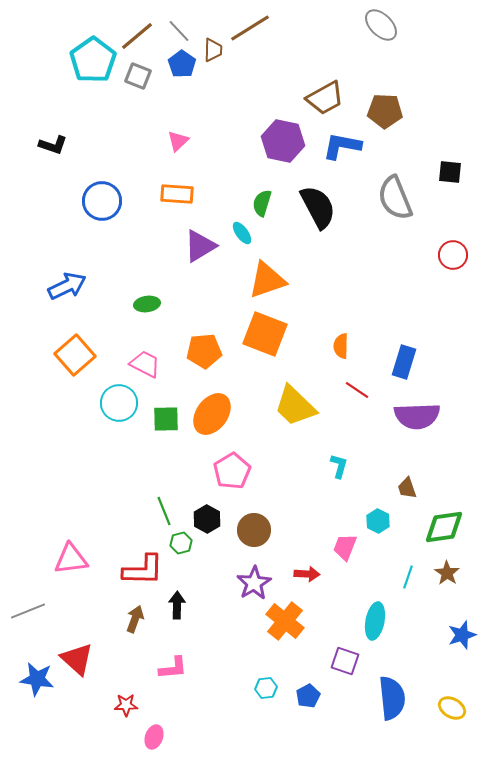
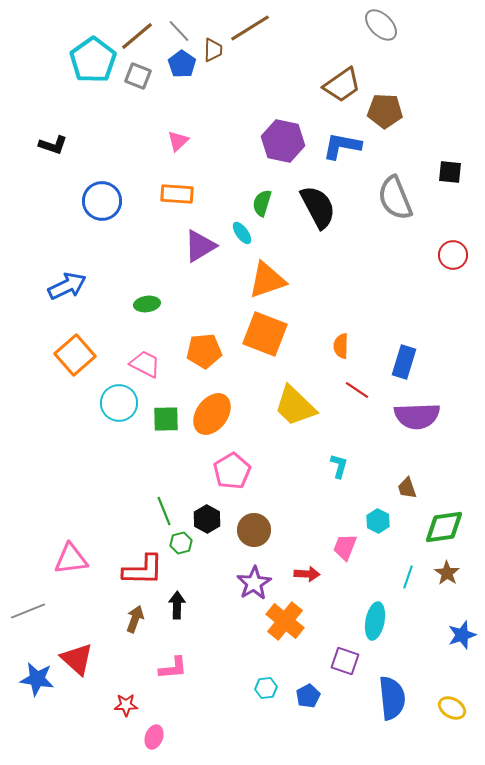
brown trapezoid at (325, 98): moved 17 px right, 13 px up; rotated 6 degrees counterclockwise
